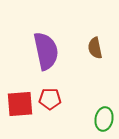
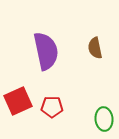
red pentagon: moved 2 px right, 8 px down
red square: moved 2 px left, 3 px up; rotated 20 degrees counterclockwise
green ellipse: rotated 15 degrees counterclockwise
